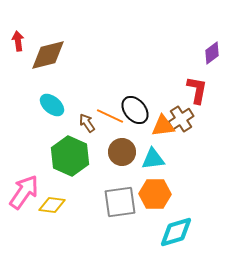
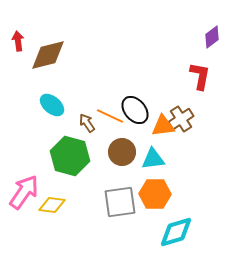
purple diamond: moved 16 px up
red L-shape: moved 3 px right, 14 px up
green hexagon: rotated 9 degrees counterclockwise
